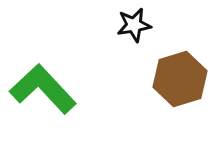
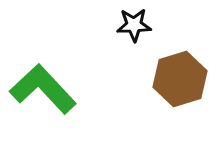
black star: rotated 8 degrees clockwise
